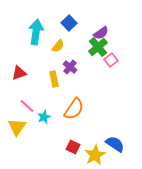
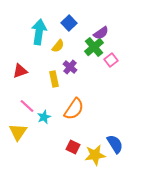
cyan arrow: moved 3 px right
green cross: moved 4 px left
red triangle: moved 1 px right, 2 px up
yellow triangle: moved 1 px right, 5 px down
blue semicircle: rotated 24 degrees clockwise
yellow star: rotated 20 degrees clockwise
